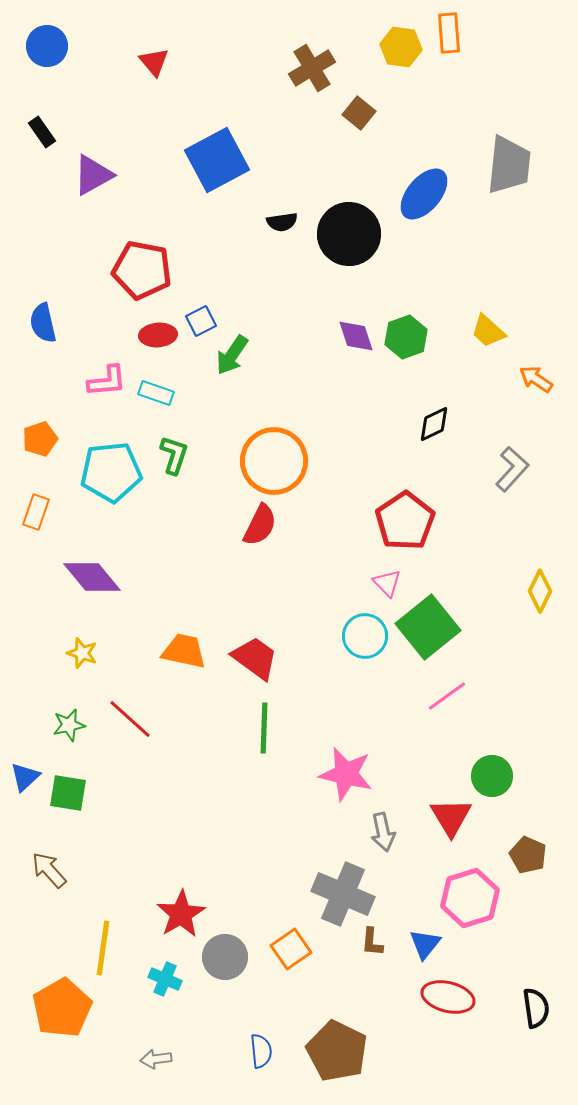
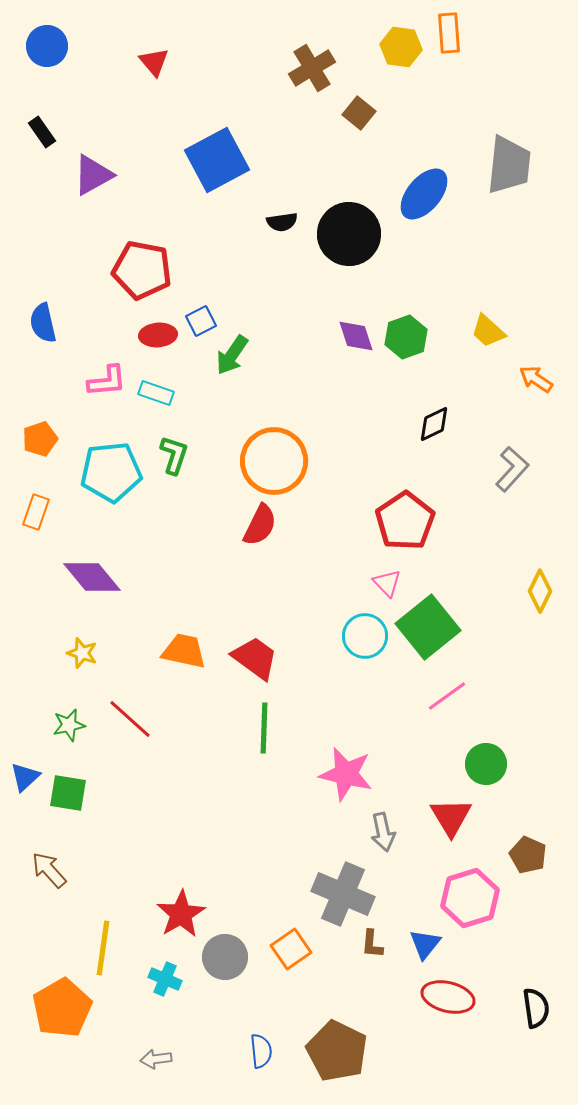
green circle at (492, 776): moved 6 px left, 12 px up
brown L-shape at (372, 942): moved 2 px down
